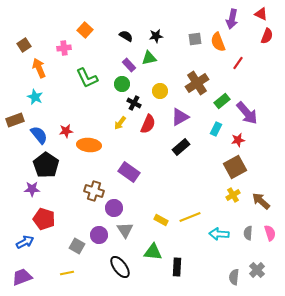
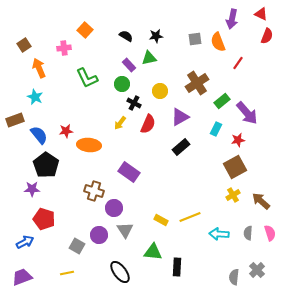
black ellipse at (120, 267): moved 5 px down
